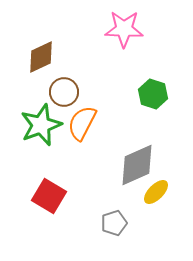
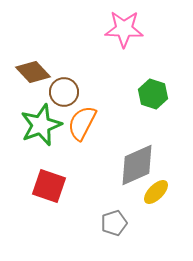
brown diamond: moved 8 px left, 15 px down; rotated 72 degrees clockwise
red square: moved 10 px up; rotated 12 degrees counterclockwise
